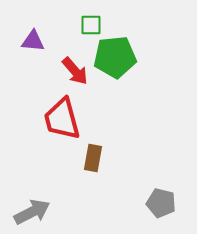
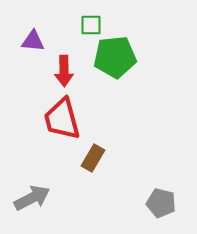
red arrow: moved 11 px left; rotated 40 degrees clockwise
brown rectangle: rotated 20 degrees clockwise
gray arrow: moved 14 px up
